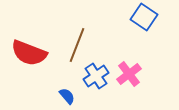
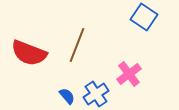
blue cross: moved 18 px down
